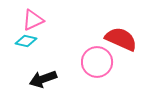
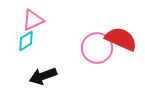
cyan diamond: rotated 45 degrees counterclockwise
pink circle: moved 14 px up
black arrow: moved 3 px up
